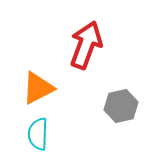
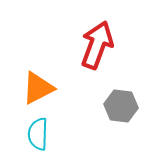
red arrow: moved 11 px right
gray hexagon: rotated 20 degrees clockwise
